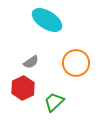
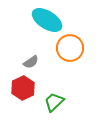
orange circle: moved 6 px left, 15 px up
